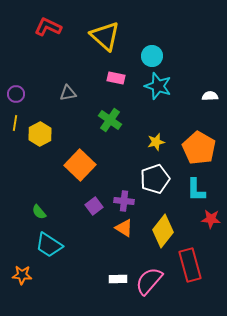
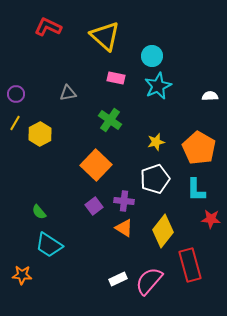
cyan star: rotated 28 degrees clockwise
yellow line: rotated 21 degrees clockwise
orange square: moved 16 px right
white rectangle: rotated 24 degrees counterclockwise
